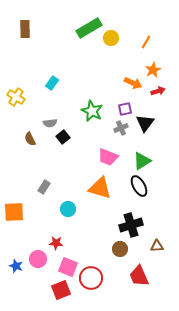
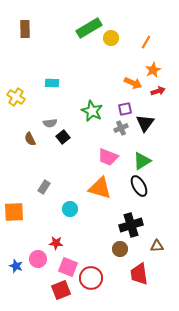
cyan rectangle: rotated 56 degrees clockwise
cyan circle: moved 2 px right
red trapezoid: moved 2 px up; rotated 15 degrees clockwise
